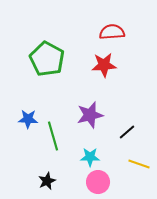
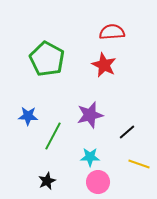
red star: rotated 30 degrees clockwise
blue star: moved 3 px up
green line: rotated 44 degrees clockwise
